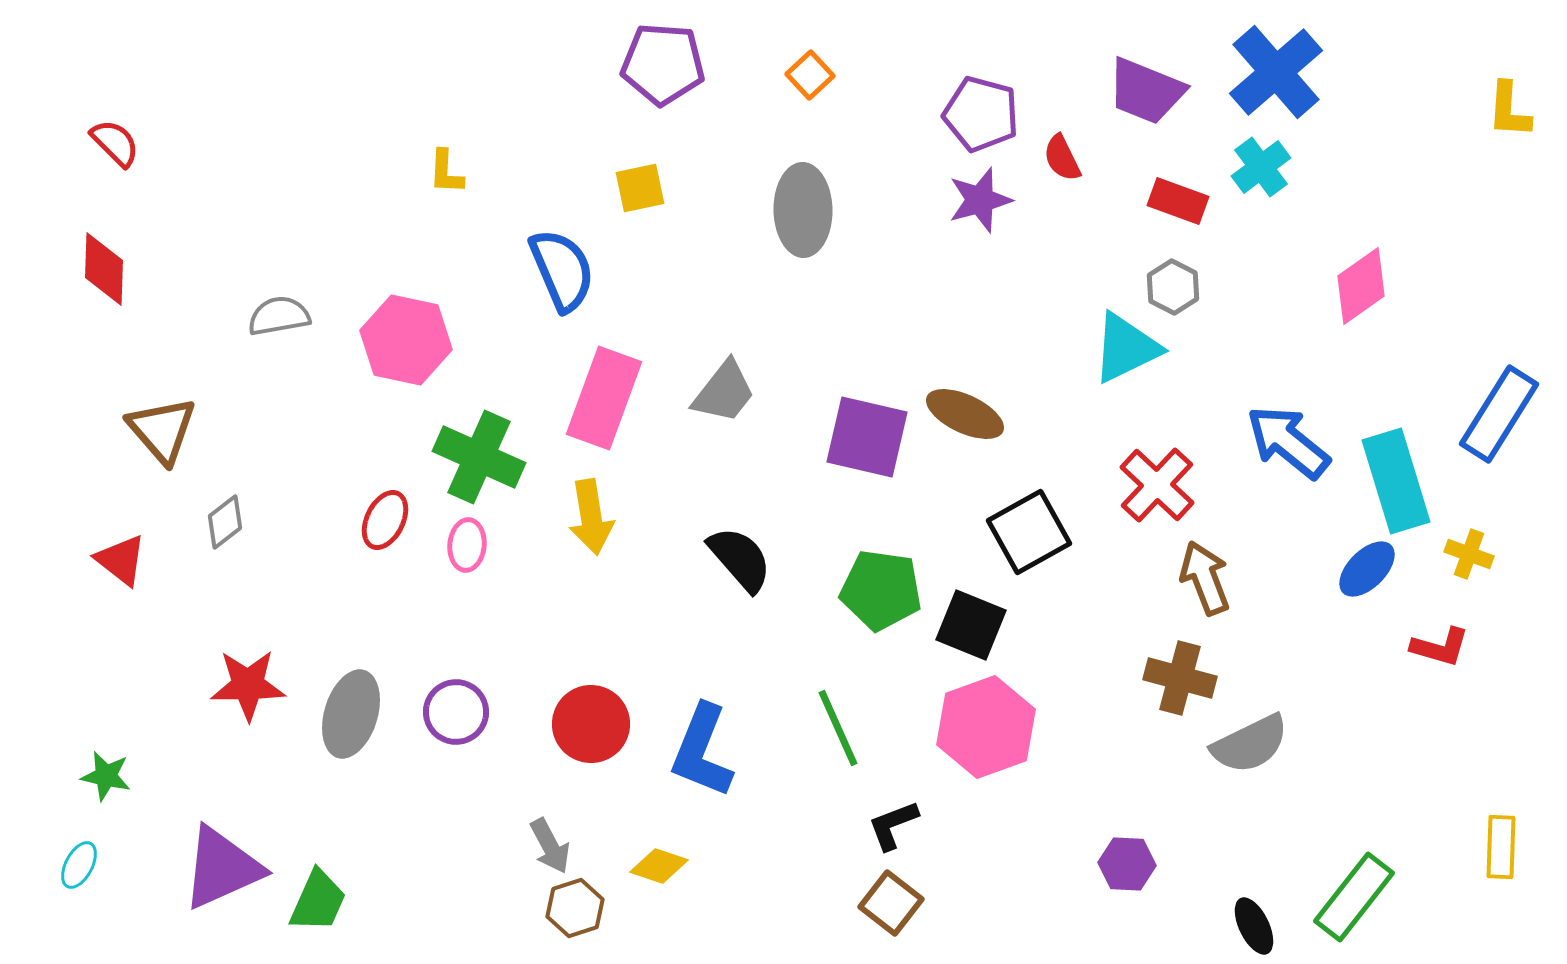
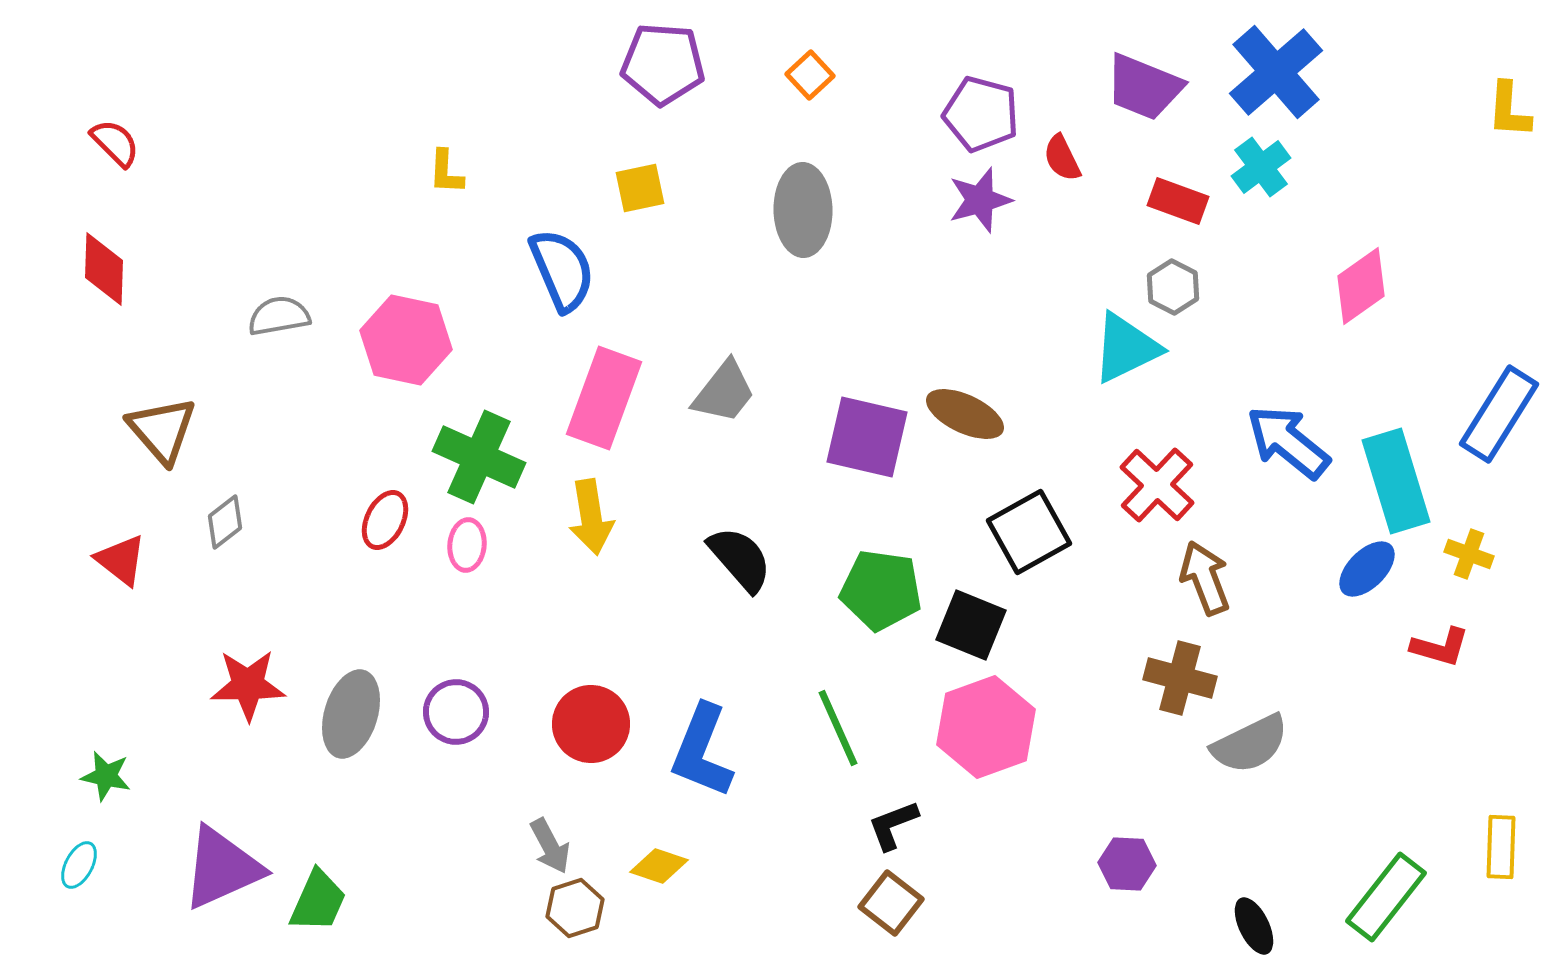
purple trapezoid at (1146, 91): moved 2 px left, 4 px up
green rectangle at (1354, 897): moved 32 px right
